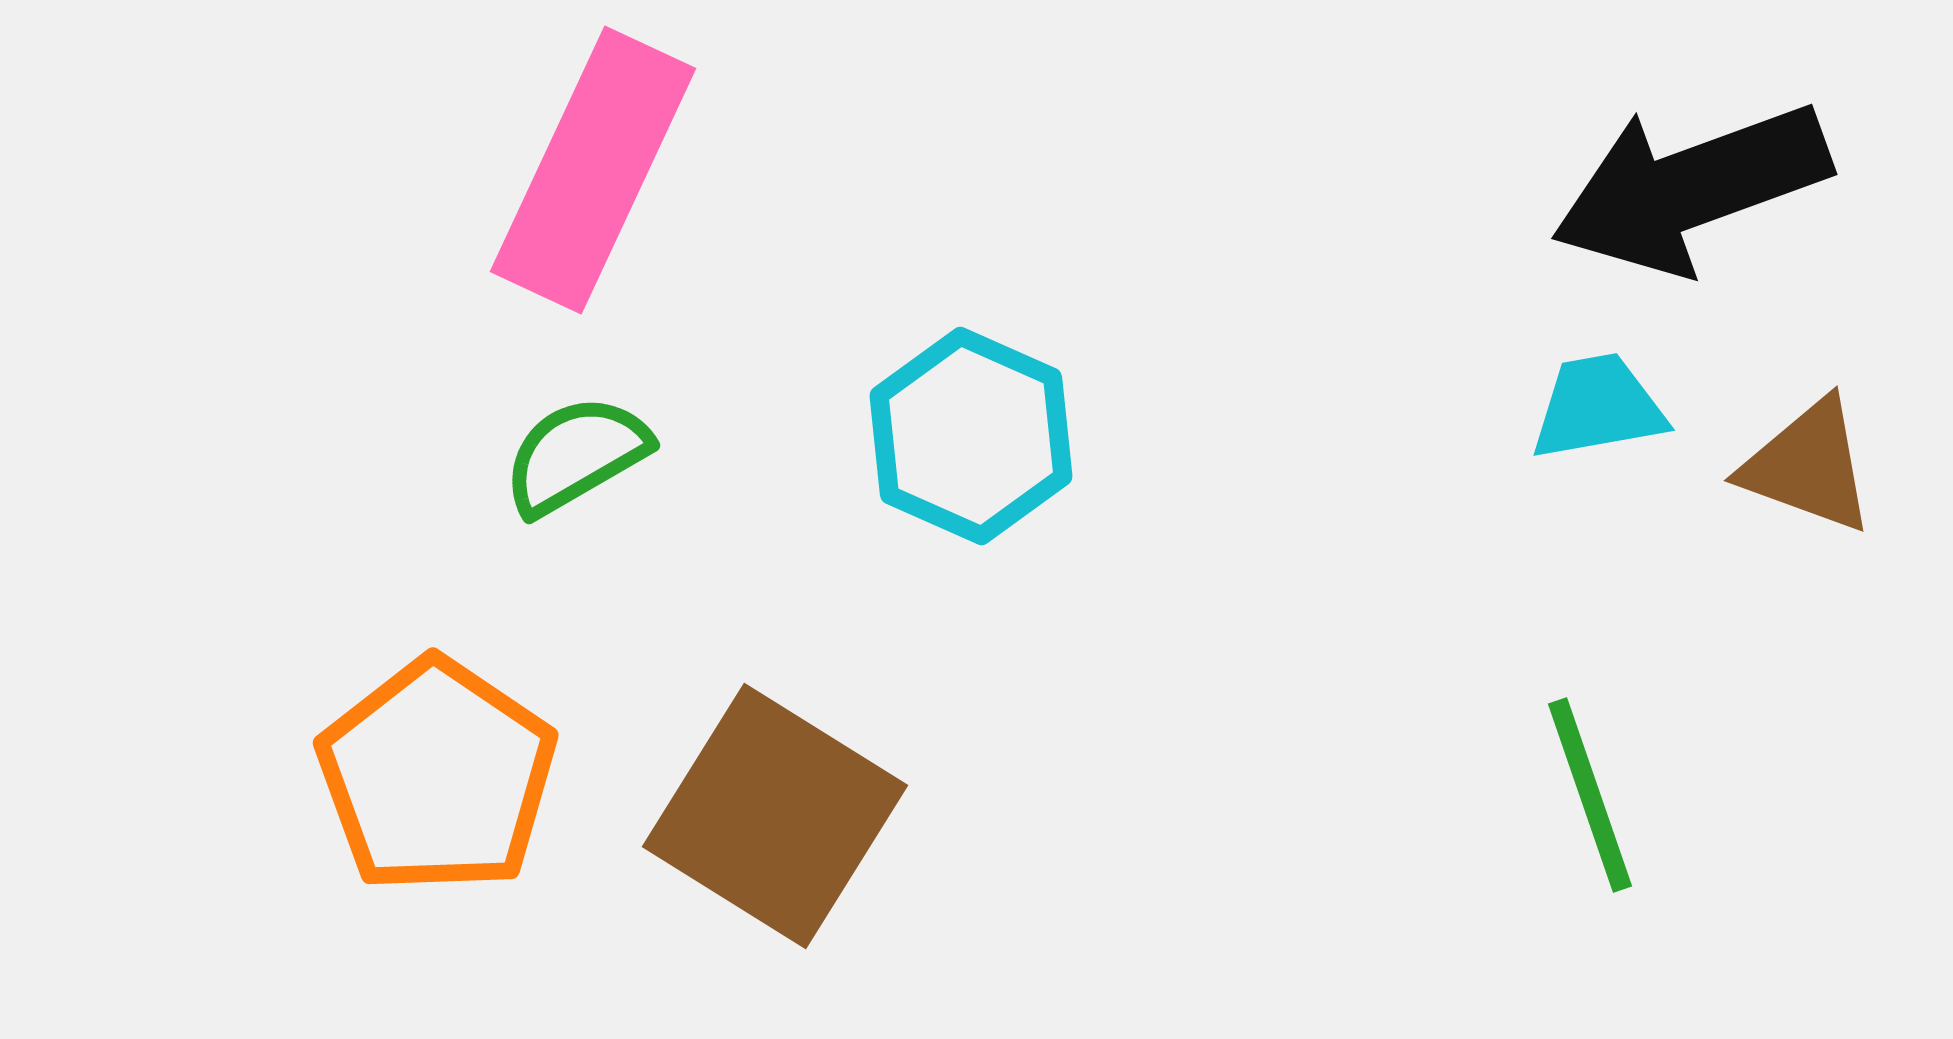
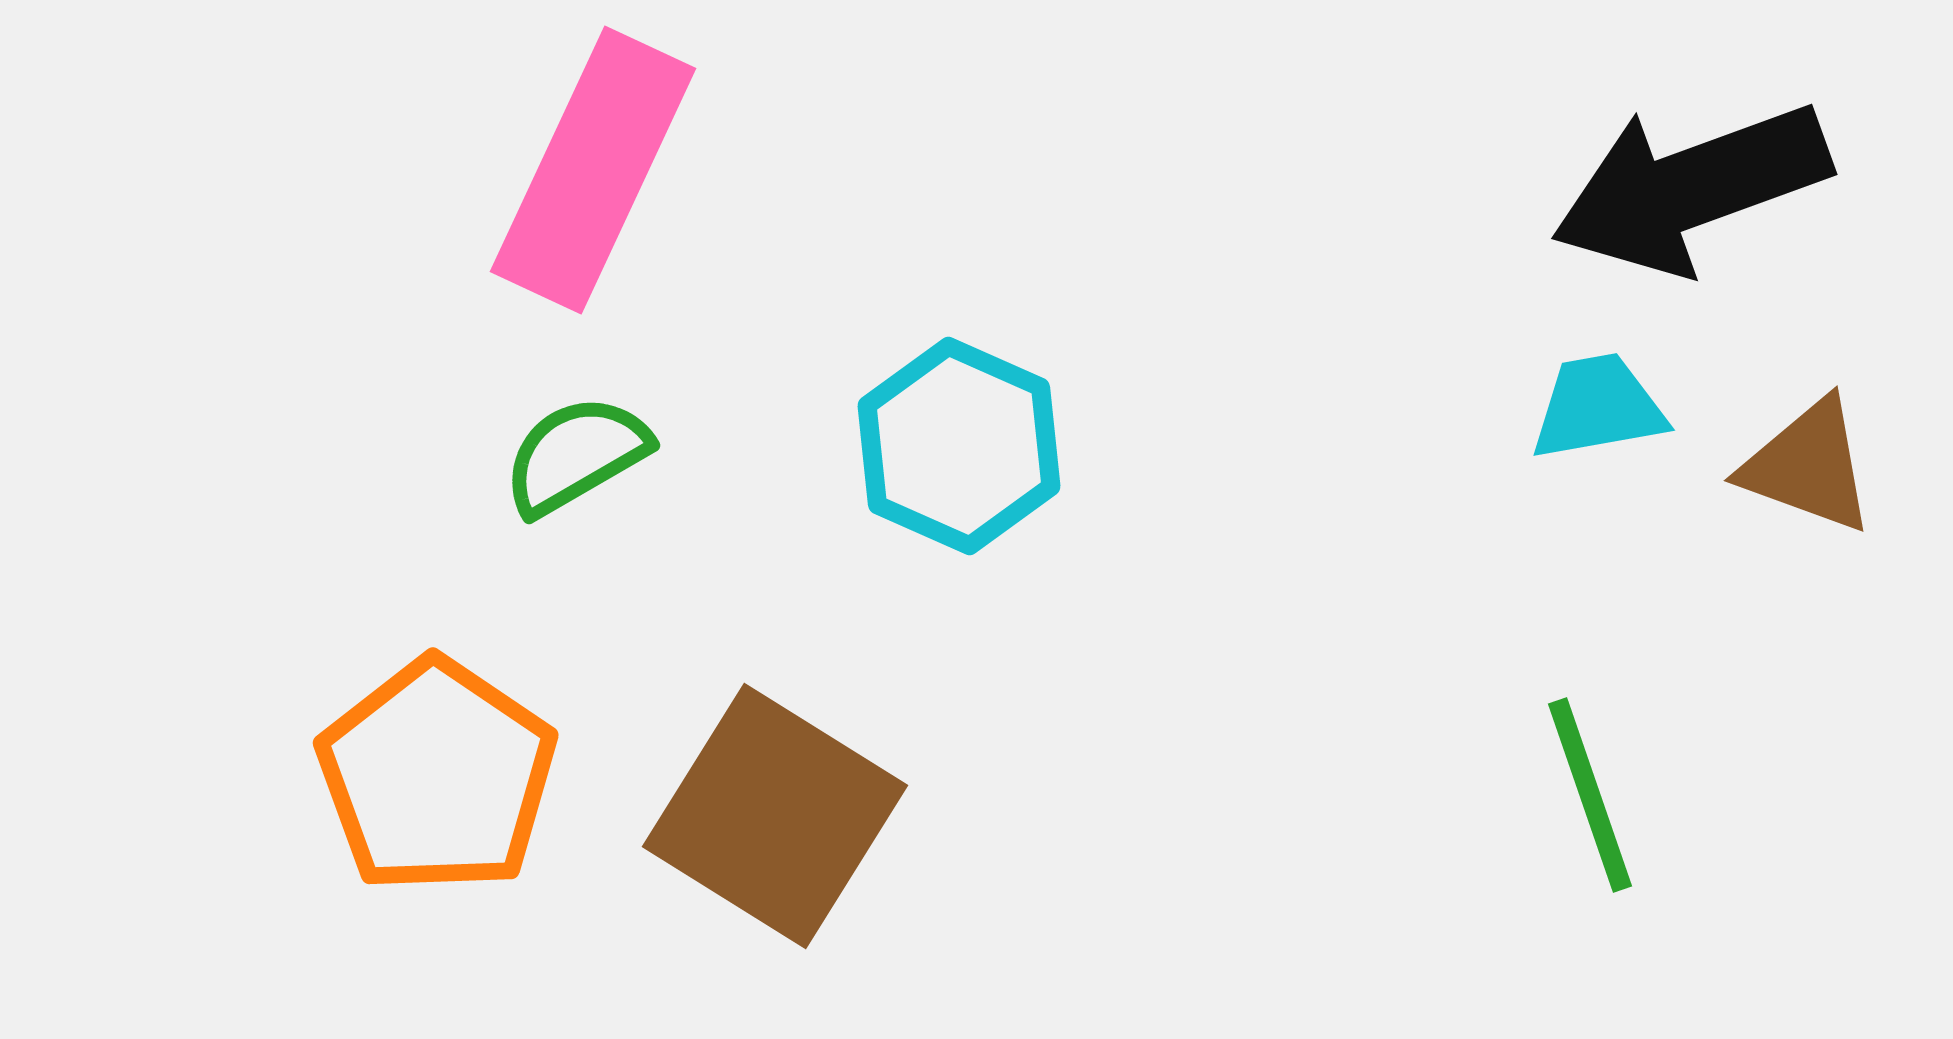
cyan hexagon: moved 12 px left, 10 px down
